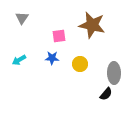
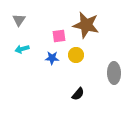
gray triangle: moved 3 px left, 2 px down
brown star: moved 6 px left
cyan arrow: moved 3 px right, 11 px up; rotated 16 degrees clockwise
yellow circle: moved 4 px left, 9 px up
black semicircle: moved 28 px left
